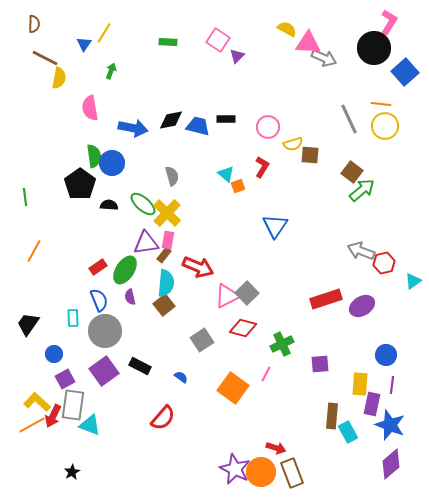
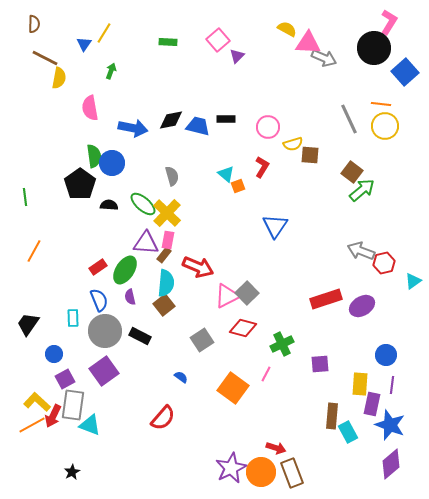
pink square at (218, 40): rotated 15 degrees clockwise
purple triangle at (146, 243): rotated 12 degrees clockwise
black rectangle at (140, 366): moved 30 px up
purple star at (235, 469): moved 4 px left, 1 px up; rotated 20 degrees clockwise
